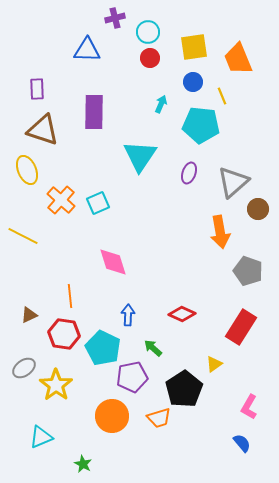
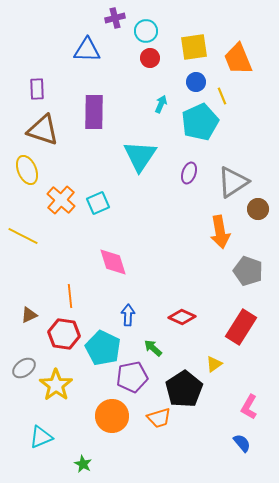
cyan circle at (148, 32): moved 2 px left, 1 px up
blue circle at (193, 82): moved 3 px right
cyan pentagon at (201, 125): moved 1 px left, 3 px up; rotated 30 degrees counterclockwise
gray triangle at (233, 182): rotated 8 degrees clockwise
red diamond at (182, 314): moved 3 px down
